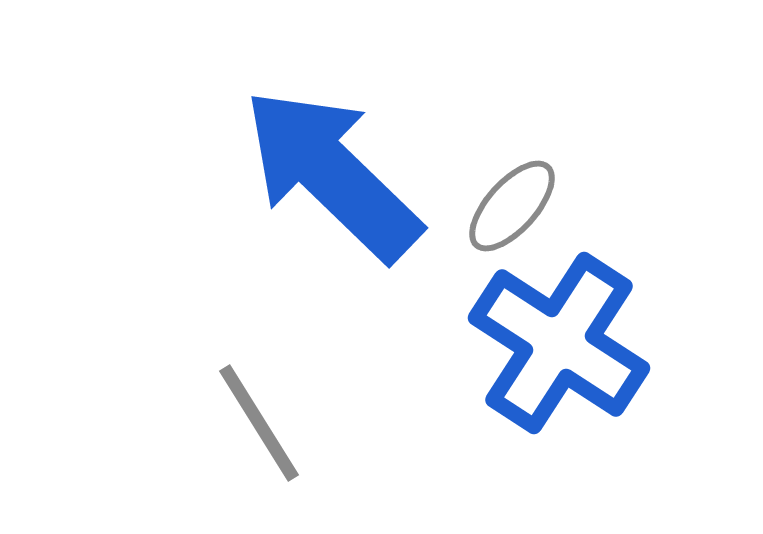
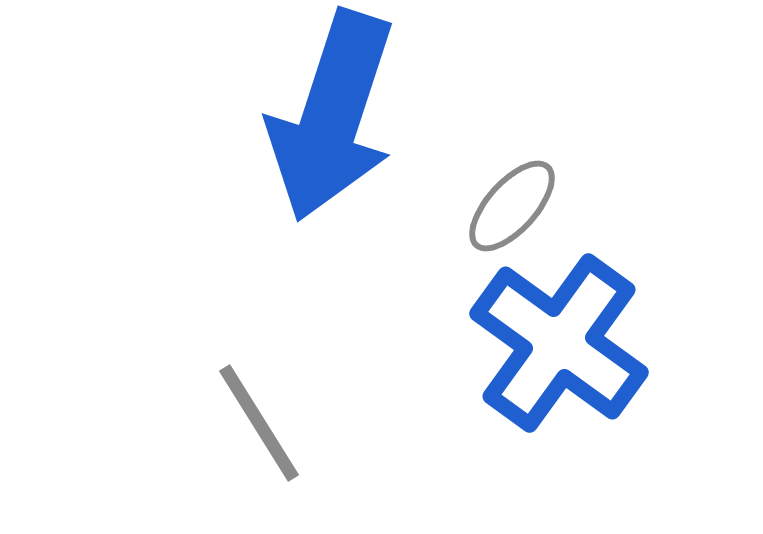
blue arrow: moved 58 px up; rotated 116 degrees counterclockwise
blue cross: rotated 3 degrees clockwise
